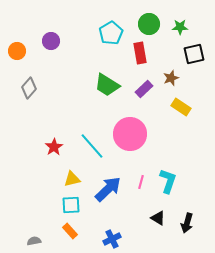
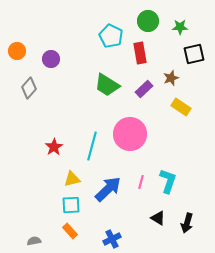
green circle: moved 1 px left, 3 px up
cyan pentagon: moved 3 px down; rotated 15 degrees counterclockwise
purple circle: moved 18 px down
cyan line: rotated 56 degrees clockwise
